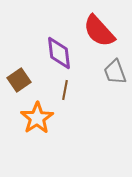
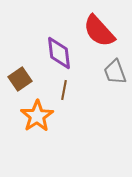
brown square: moved 1 px right, 1 px up
brown line: moved 1 px left
orange star: moved 2 px up
